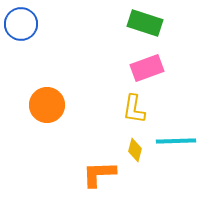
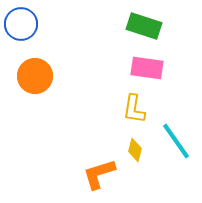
green rectangle: moved 1 px left, 3 px down
pink rectangle: rotated 28 degrees clockwise
orange circle: moved 12 px left, 29 px up
cyan line: rotated 57 degrees clockwise
orange L-shape: rotated 15 degrees counterclockwise
